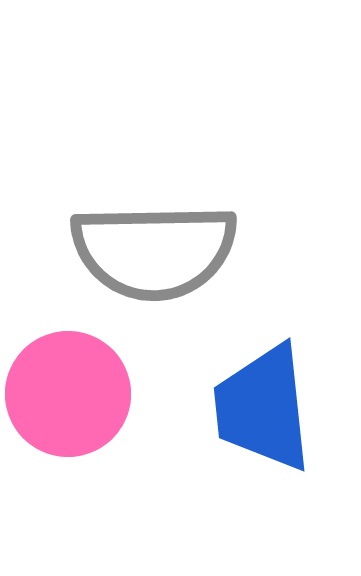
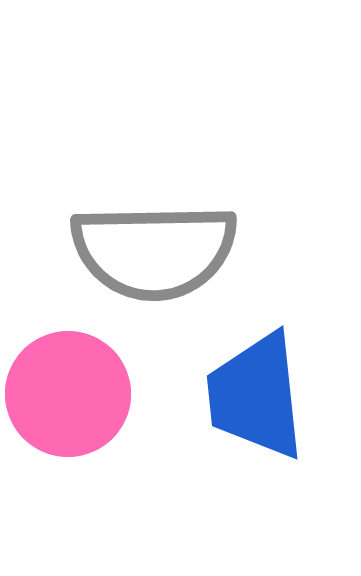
blue trapezoid: moved 7 px left, 12 px up
